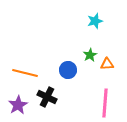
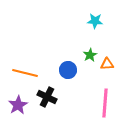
cyan star: rotated 21 degrees clockwise
